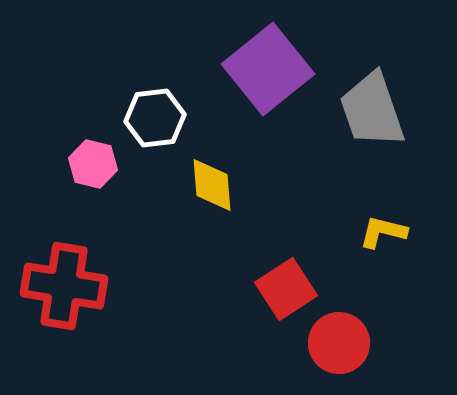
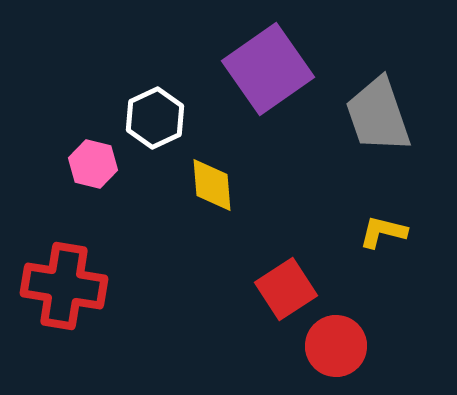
purple square: rotated 4 degrees clockwise
gray trapezoid: moved 6 px right, 5 px down
white hexagon: rotated 18 degrees counterclockwise
red circle: moved 3 px left, 3 px down
